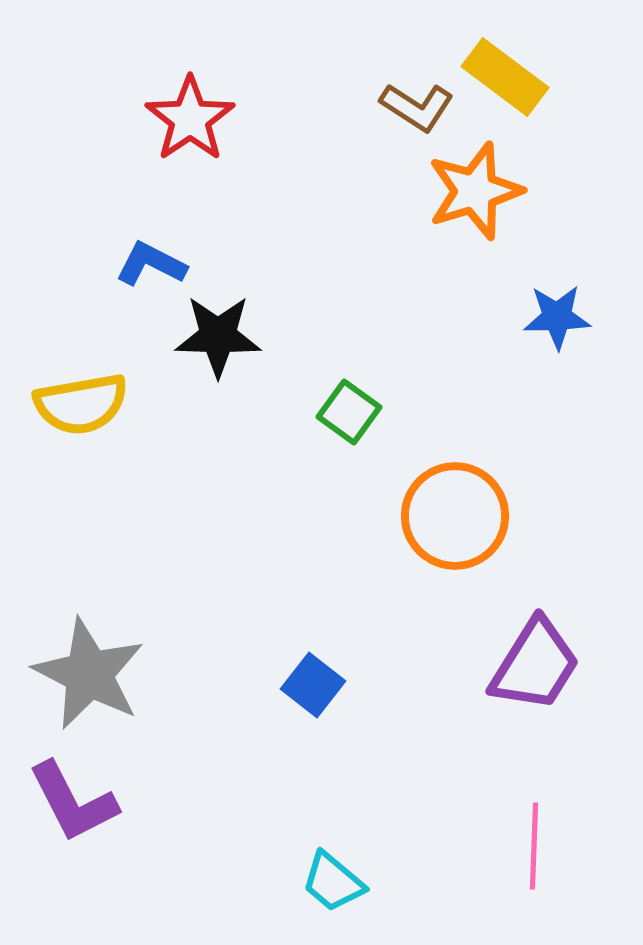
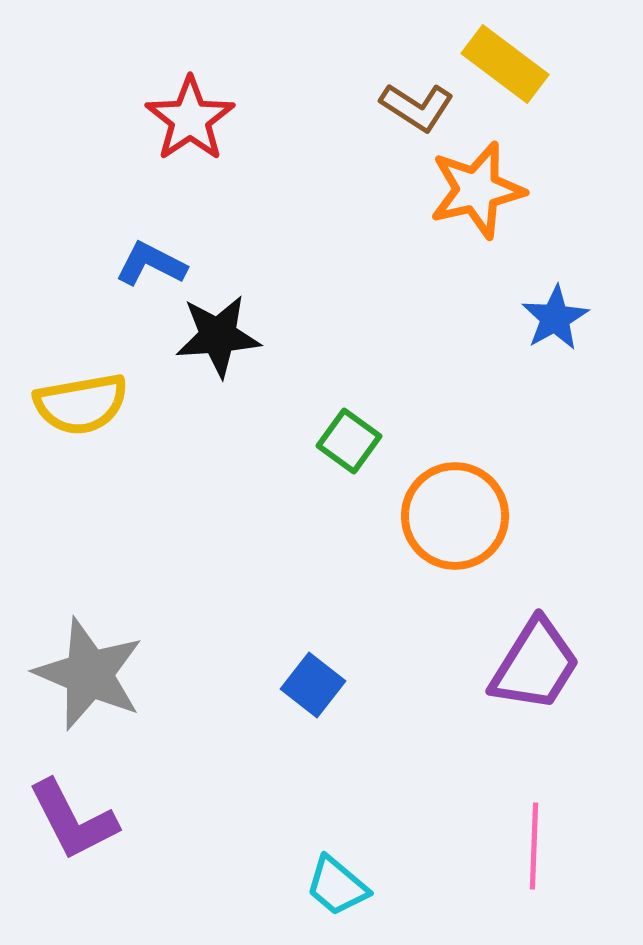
yellow rectangle: moved 13 px up
orange star: moved 2 px right, 1 px up; rotated 4 degrees clockwise
blue star: moved 2 px left, 1 px down; rotated 28 degrees counterclockwise
black star: rotated 6 degrees counterclockwise
green square: moved 29 px down
gray star: rotated 4 degrees counterclockwise
purple L-shape: moved 18 px down
cyan trapezoid: moved 4 px right, 4 px down
